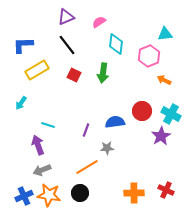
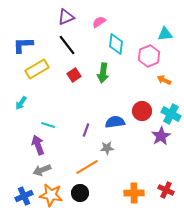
yellow rectangle: moved 1 px up
red square: rotated 32 degrees clockwise
orange star: moved 2 px right
